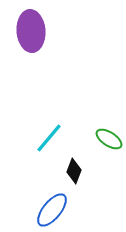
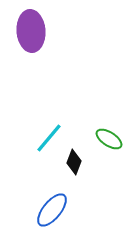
black diamond: moved 9 px up
